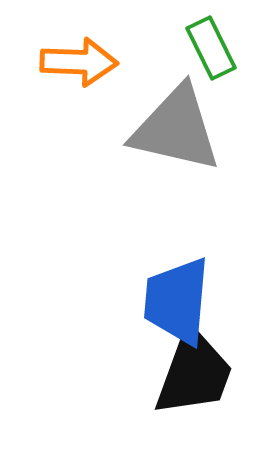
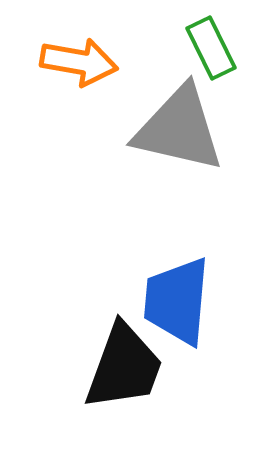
orange arrow: rotated 8 degrees clockwise
gray triangle: moved 3 px right
black trapezoid: moved 70 px left, 6 px up
